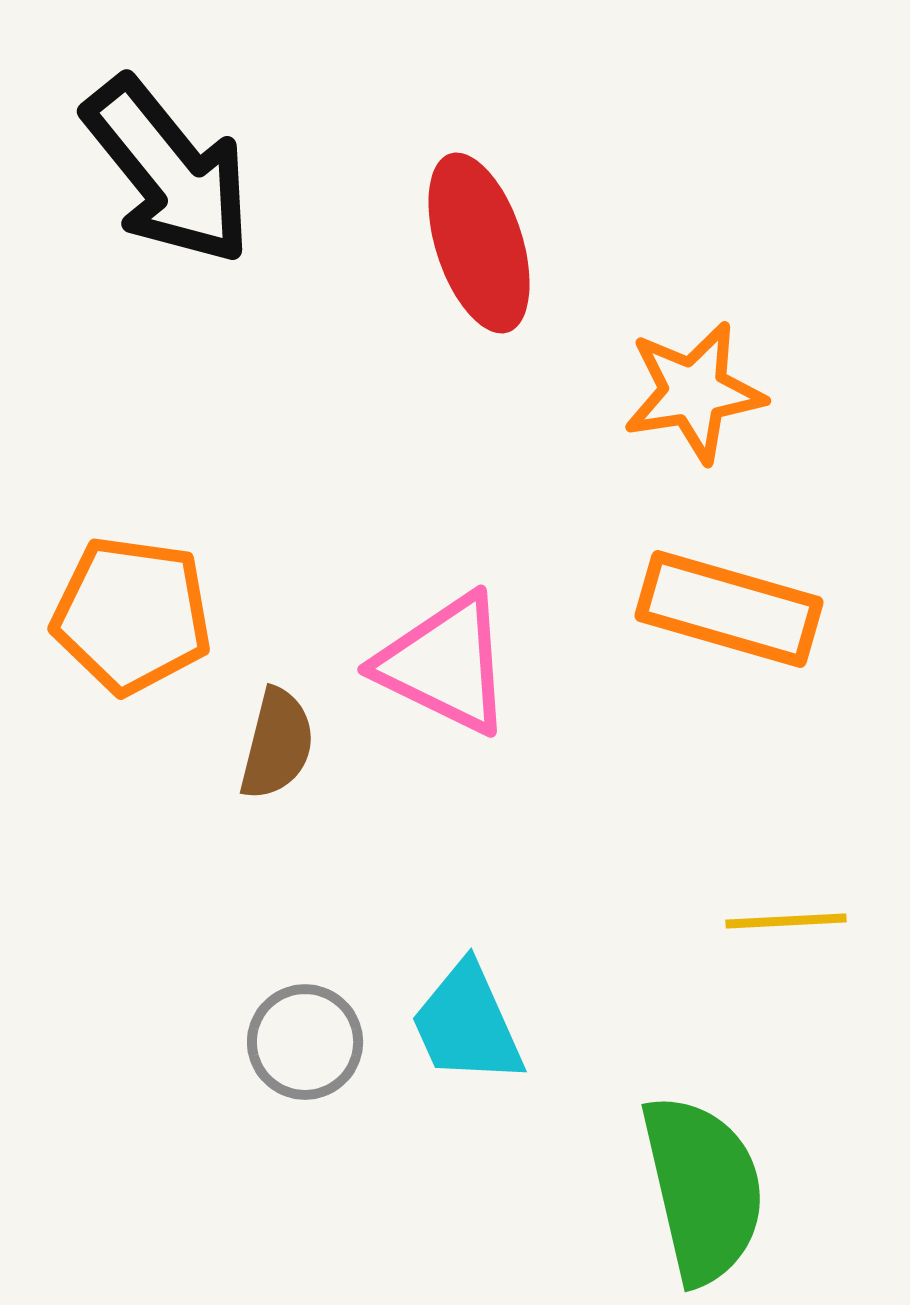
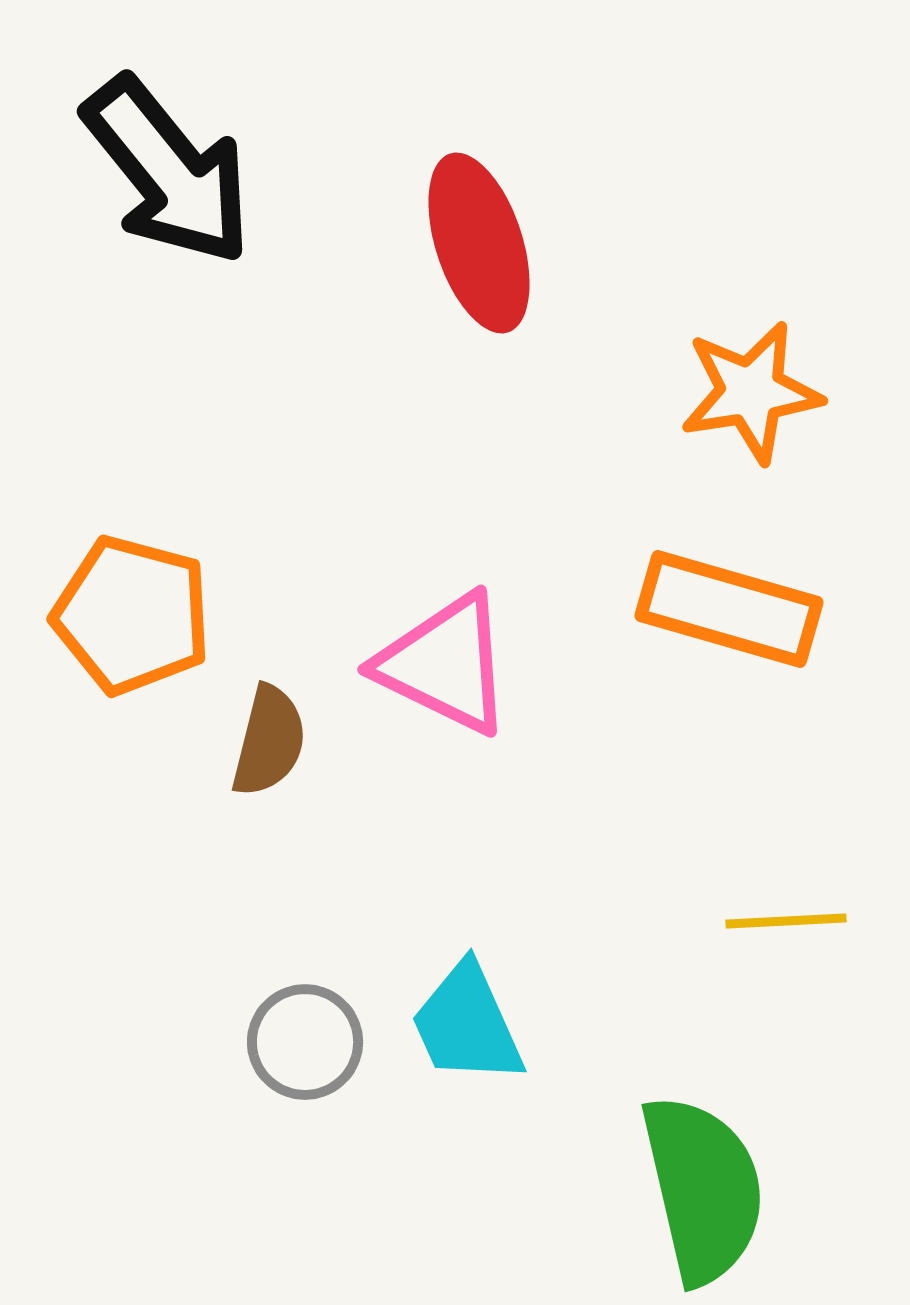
orange star: moved 57 px right
orange pentagon: rotated 7 degrees clockwise
brown semicircle: moved 8 px left, 3 px up
